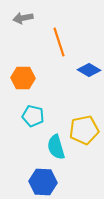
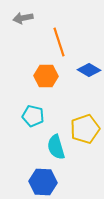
orange hexagon: moved 23 px right, 2 px up
yellow pentagon: moved 1 px right, 1 px up; rotated 8 degrees counterclockwise
